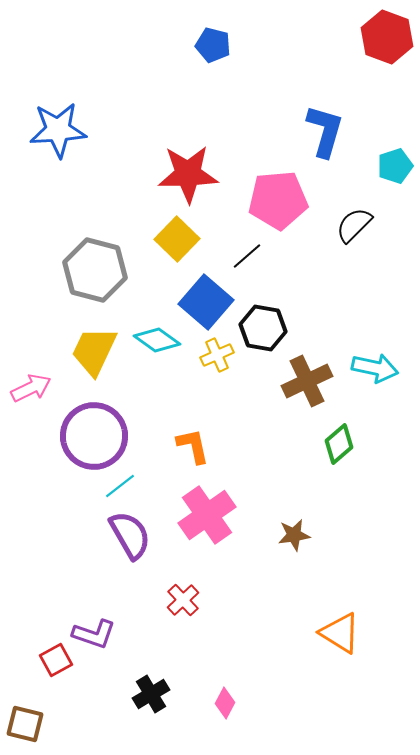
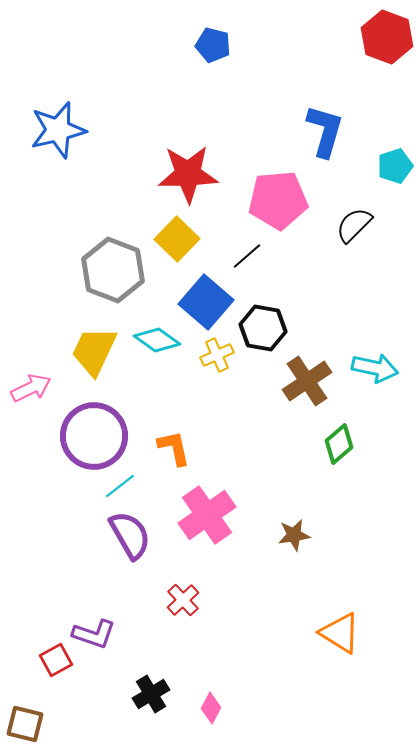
blue star: rotated 10 degrees counterclockwise
gray hexagon: moved 18 px right; rotated 6 degrees clockwise
brown cross: rotated 9 degrees counterclockwise
orange L-shape: moved 19 px left, 2 px down
pink diamond: moved 14 px left, 5 px down
